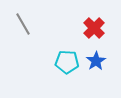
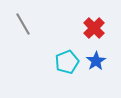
cyan pentagon: rotated 25 degrees counterclockwise
